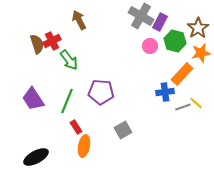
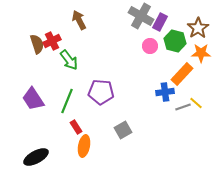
orange star: rotated 12 degrees clockwise
